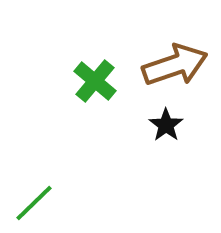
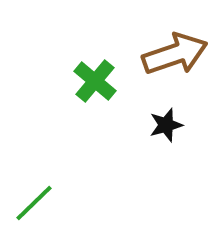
brown arrow: moved 11 px up
black star: rotated 20 degrees clockwise
